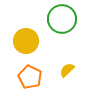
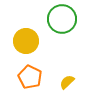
yellow semicircle: moved 12 px down
